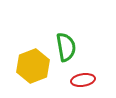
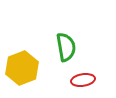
yellow hexagon: moved 11 px left, 2 px down
